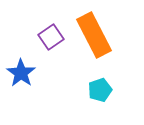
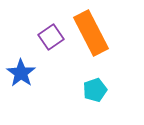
orange rectangle: moved 3 px left, 2 px up
cyan pentagon: moved 5 px left
